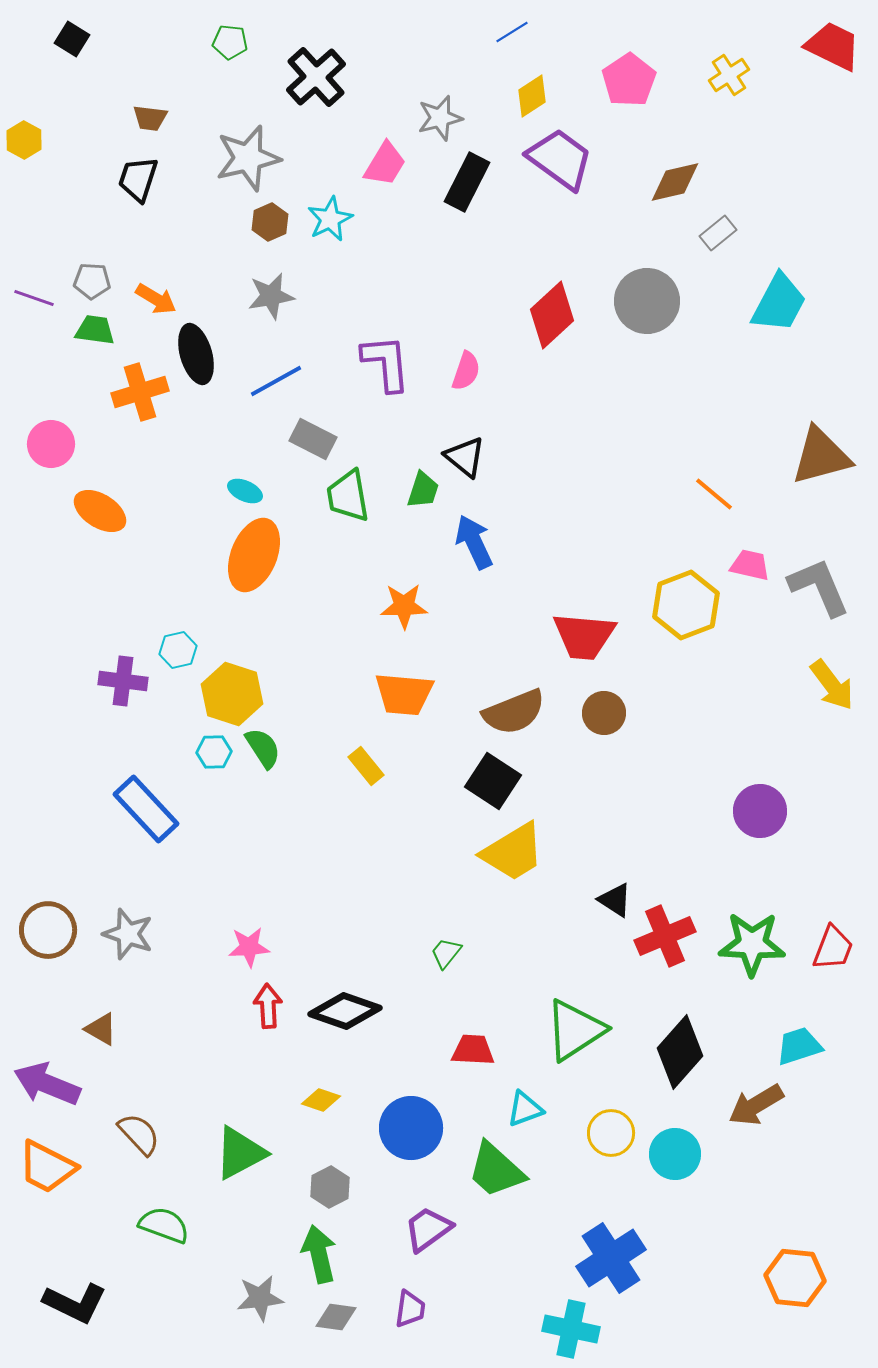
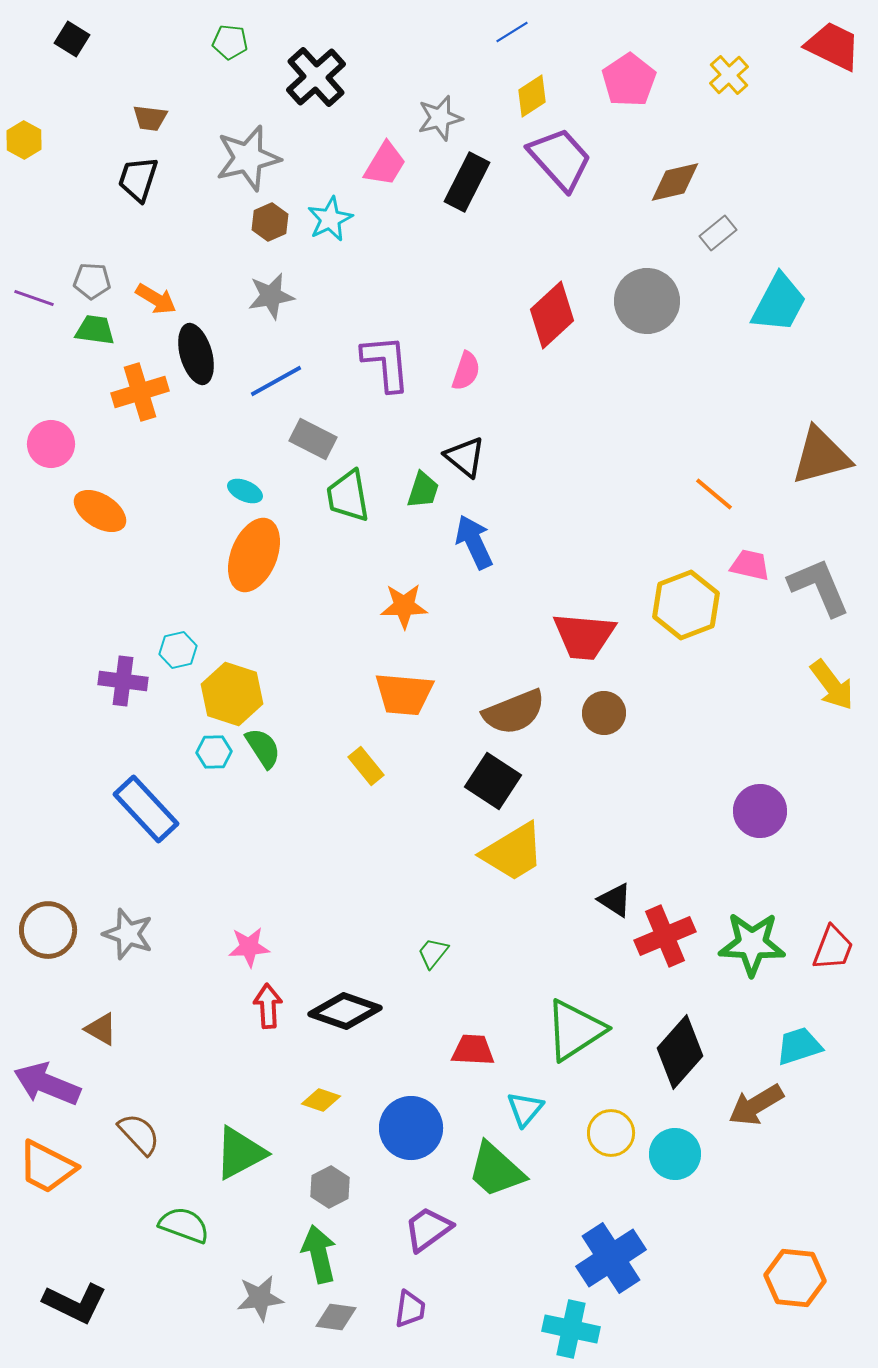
yellow cross at (729, 75): rotated 9 degrees counterclockwise
purple trapezoid at (560, 159): rotated 12 degrees clockwise
green trapezoid at (446, 953): moved 13 px left
cyan triangle at (525, 1109): rotated 30 degrees counterclockwise
green semicircle at (164, 1225): moved 20 px right
